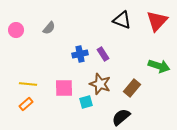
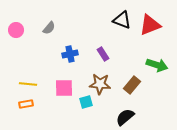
red triangle: moved 7 px left, 4 px down; rotated 25 degrees clockwise
blue cross: moved 10 px left
green arrow: moved 2 px left, 1 px up
brown star: rotated 15 degrees counterclockwise
brown rectangle: moved 3 px up
orange rectangle: rotated 32 degrees clockwise
black semicircle: moved 4 px right
